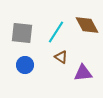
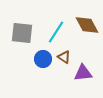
brown triangle: moved 3 px right
blue circle: moved 18 px right, 6 px up
